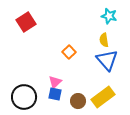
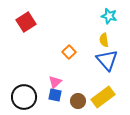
blue square: moved 1 px down
